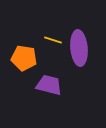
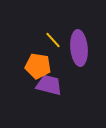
yellow line: rotated 30 degrees clockwise
orange pentagon: moved 14 px right, 8 px down
